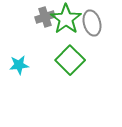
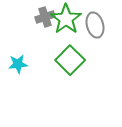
gray ellipse: moved 3 px right, 2 px down
cyan star: moved 1 px left, 1 px up
